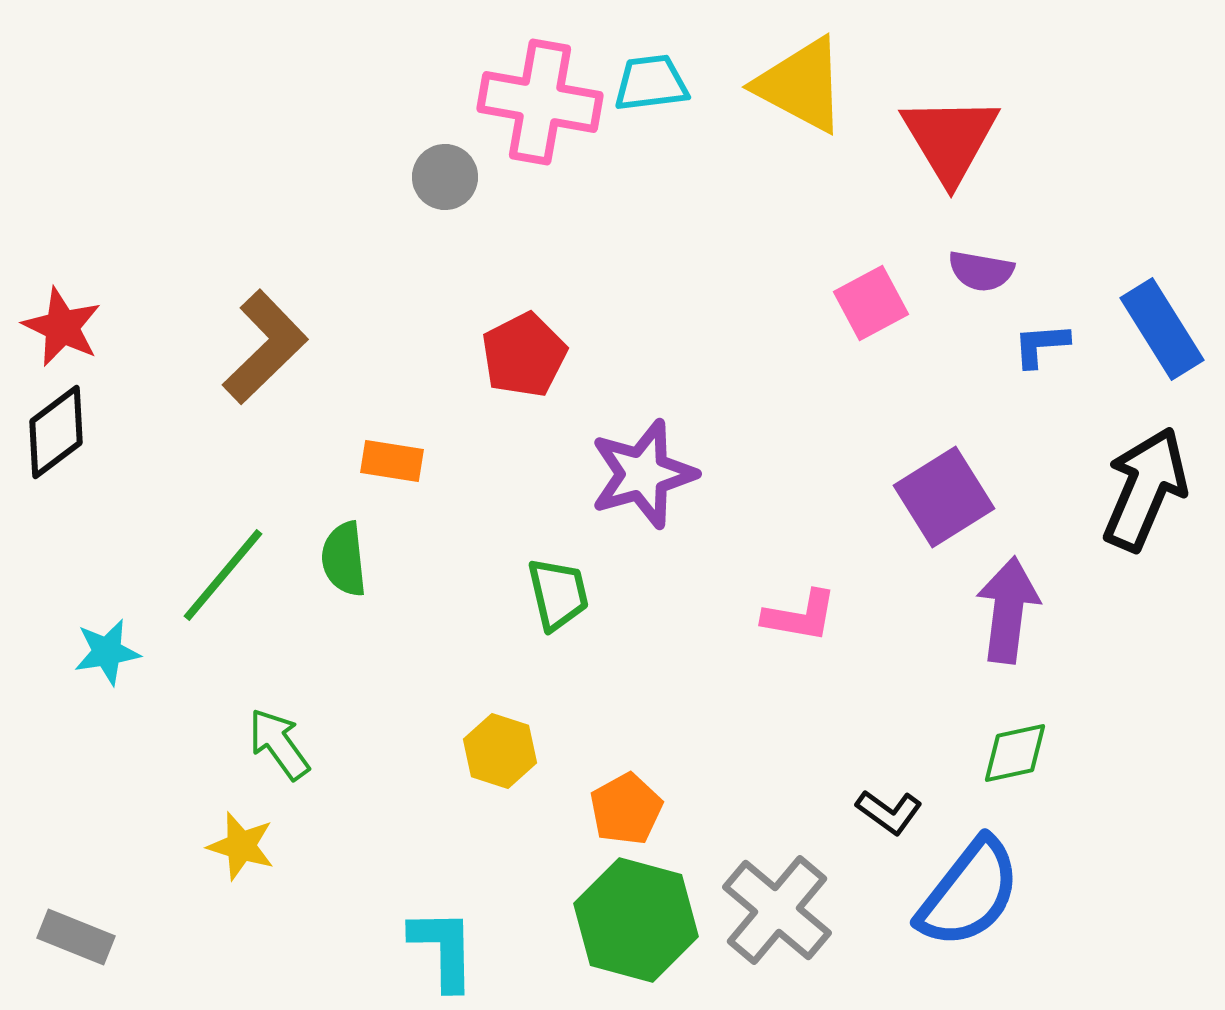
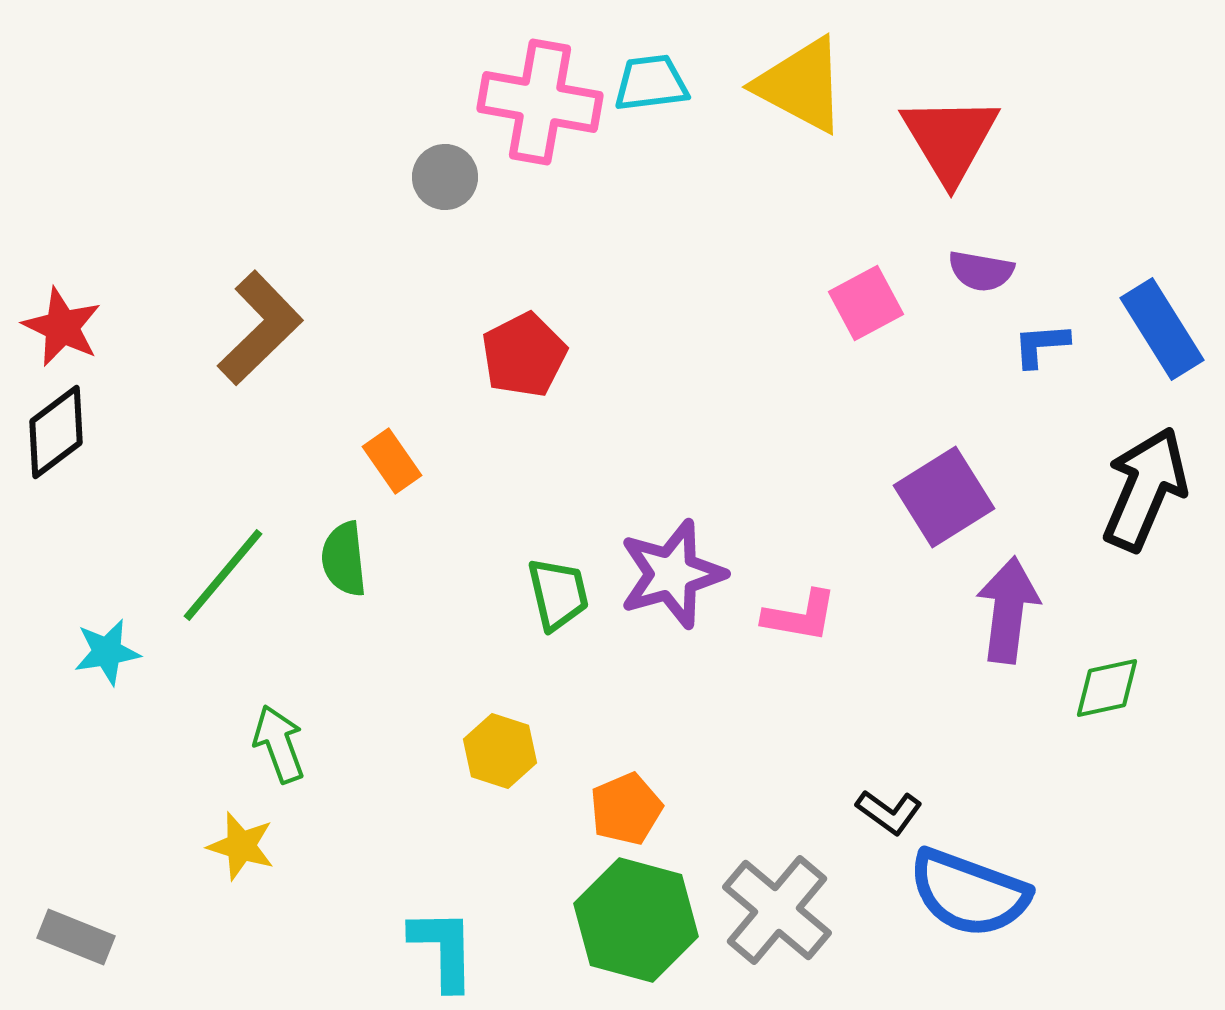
pink square: moved 5 px left
brown L-shape: moved 5 px left, 19 px up
orange rectangle: rotated 46 degrees clockwise
purple star: moved 29 px right, 100 px down
green arrow: rotated 16 degrees clockwise
green diamond: moved 92 px right, 65 px up
orange pentagon: rotated 6 degrees clockwise
blue semicircle: rotated 72 degrees clockwise
